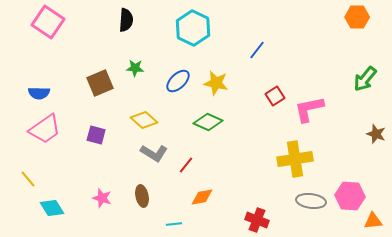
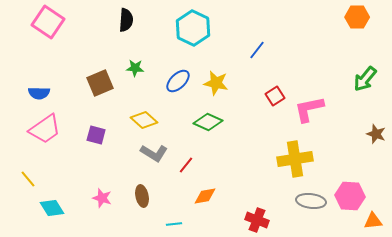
orange diamond: moved 3 px right, 1 px up
